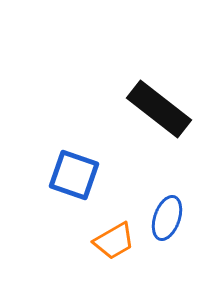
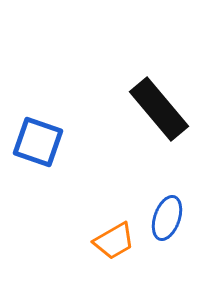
black rectangle: rotated 12 degrees clockwise
blue square: moved 36 px left, 33 px up
